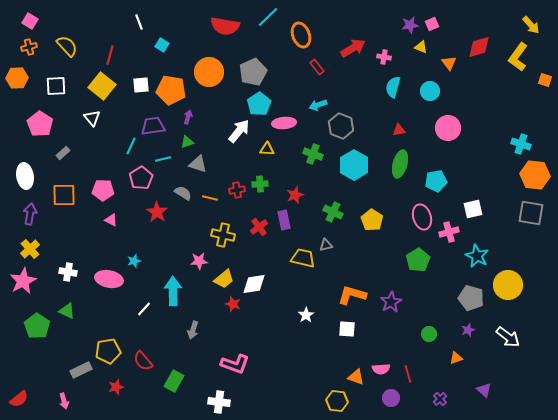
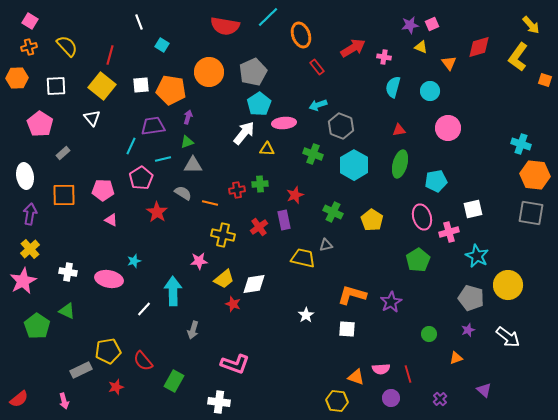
white arrow at (239, 131): moved 5 px right, 2 px down
gray triangle at (198, 164): moved 5 px left, 1 px down; rotated 18 degrees counterclockwise
orange line at (210, 198): moved 5 px down
